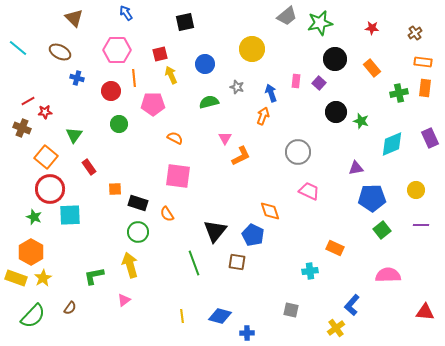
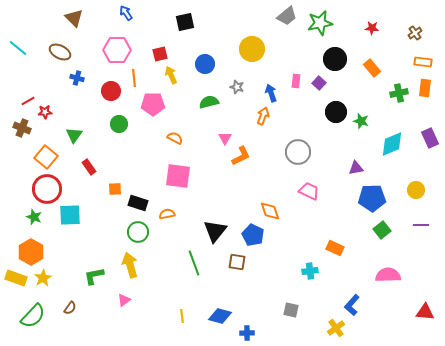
red circle at (50, 189): moved 3 px left
orange semicircle at (167, 214): rotated 112 degrees clockwise
